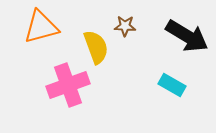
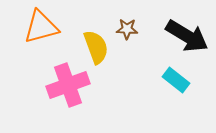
brown star: moved 2 px right, 3 px down
cyan rectangle: moved 4 px right, 5 px up; rotated 8 degrees clockwise
